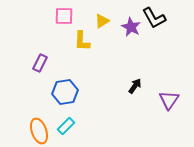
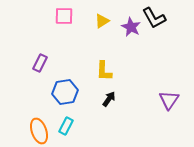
yellow L-shape: moved 22 px right, 30 px down
black arrow: moved 26 px left, 13 px down
cyan rectangle: rotated 18 degrees counterclockwise
